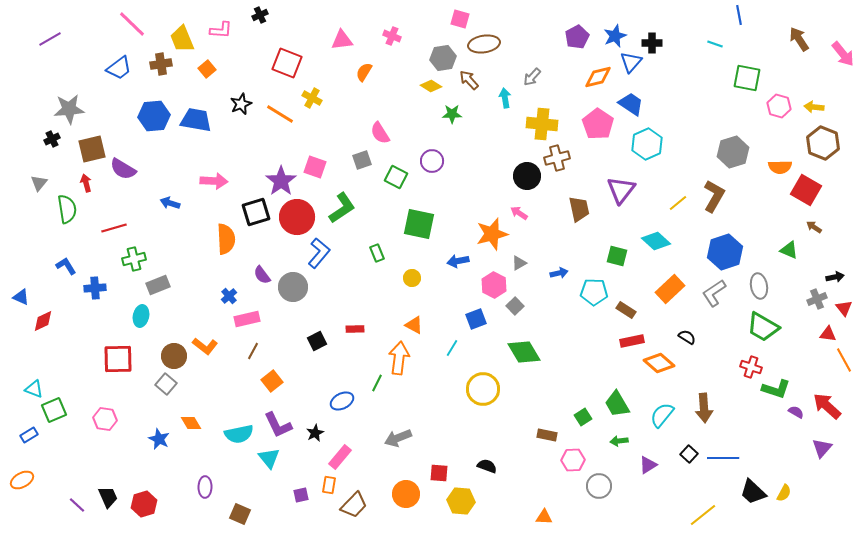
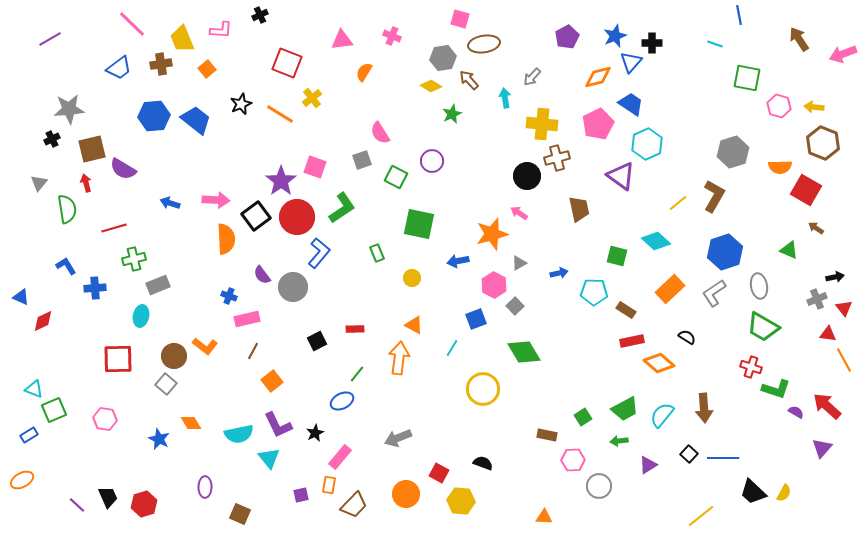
purple pentagon at (577, 37): moved 10 px left
pink arrow at (843, 54): rotated 108 degrees clockwise
yellow cross at (312, 98): rotated 24 degrees clockwise
green star at (452, 114): rotated 24 degrees counterclockwise
blue trapezoid at (196, 120): rotated 28 degrees clockwise
pink pentagon at (598, 124): rotated 12 degrees clockwise
pink arrow at (214, 181): moved 2 px right, 19 px down
purple triangle at (621, 190): moved 14 px up; rotated 32 degrees counterclockwise
black square at (256, 212): moved 4 px down; rotated 20 degrees counterclockwise
brown arrow at (814, 227): moved 2 px right, 1 px down
blue cross at (229, 296): rotated 28 degrees counterclockwise
green line at (377, 383): moved 20 px left, 9 px up; rotated 12 degrees clockwise
green trapezoid at (617, 404): moved 8 px right, 5 px down; rotated 88 degrees counterclockwise
black semicircle at (487, 466): moved 4 px left, 3 px up
red square at (439, 473): rotated 24 degrees clockwise
yellow line at (703, 515): moved 2 px left, 1 px down
